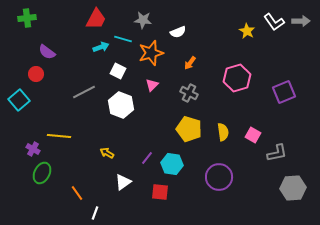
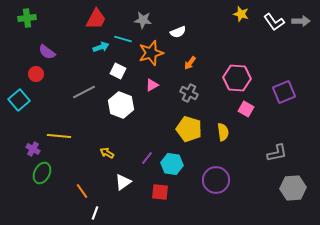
yellow star: moved 6 px left, 17 px up; rotated 14 degrees counterclockwise
pink hexagon: rotated 20 degrees clockwise
pink triangle: rotated 16 degrees clockwise
pink square: moved 7 px left, 26 px up
purple circle: moved 3 px left, 3 px down
orange line: moved 5 px right, 2 px up
